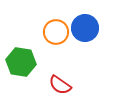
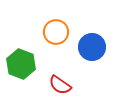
blue circle: moved 7 px right, 19 px down
green hexagon: moved 2 px down; rotated 12 degrees clockwise
